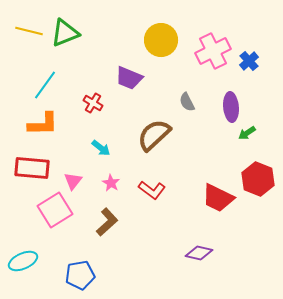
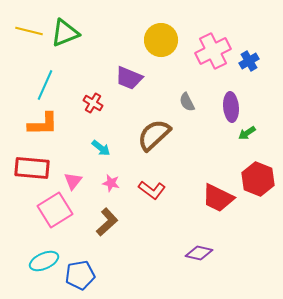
blue cross: rotated 12 degrees clockwise
cyan line: rotated 12 degrees counterclockwise
pink star: rotated 18 degrees counterclockwise
cyan ellipse: moved 21 px right
